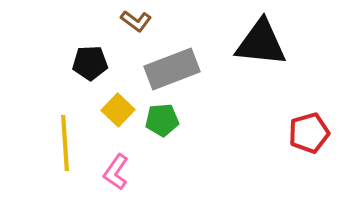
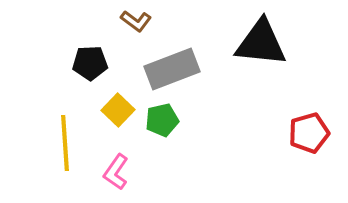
green pentagon: rotated 8 degrees counterclockwise
